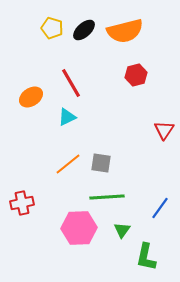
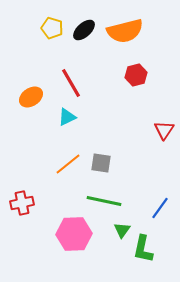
green line: moved 3 px left, 4 px down; rotated 16 degrees clockwise
pink hexagon: moved 5 px left, 6 px down
green L-shape: moved 3 px left, 8 px up
